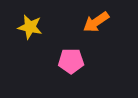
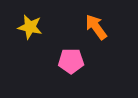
orange arrow: moved 5 px down; rotated 88 degrees clockwise
